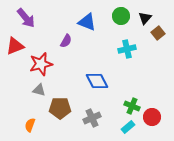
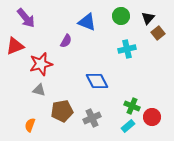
black triangle: moved 3 px right
brown pentagon: moved 2 px right, 3 px down; rotated 10 degrees counterclockwise
cyan rectangle: moved 1 px up
